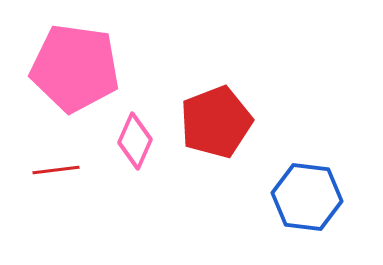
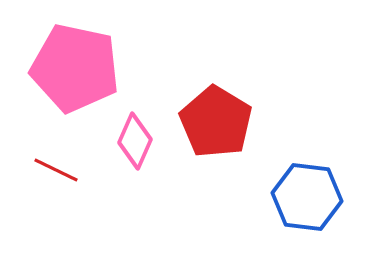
pink pentagon: rotated 4 degrees clockwise
red pentagon: rotated 20 degrees counterclockwise
red line: rotated 33 degrees clockwise
